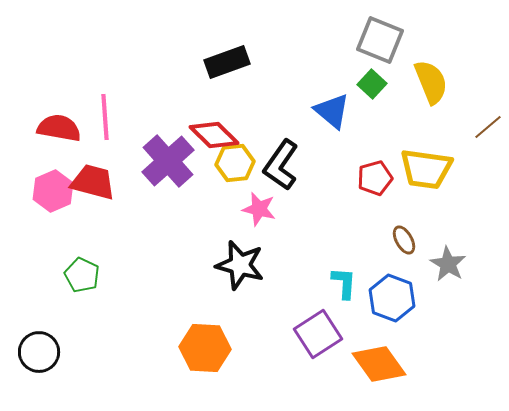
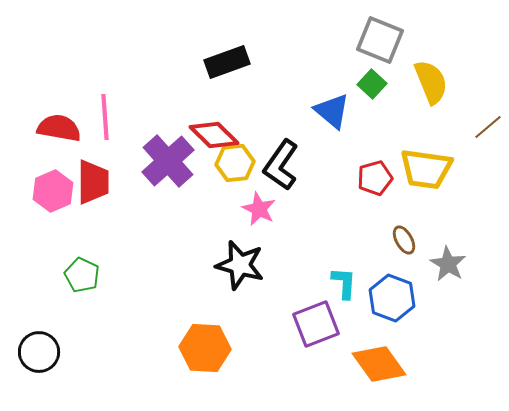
red trapezoid: rotated 75 degrees clockwise
pink star: rotated 12 degrees clockwise
purple square: moved 2 px left, 10 px up; rotated 12 degrees clockwise
